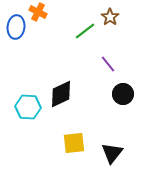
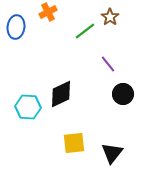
orange cross: moved 10 px right; rotated 36 degrees clockwise
